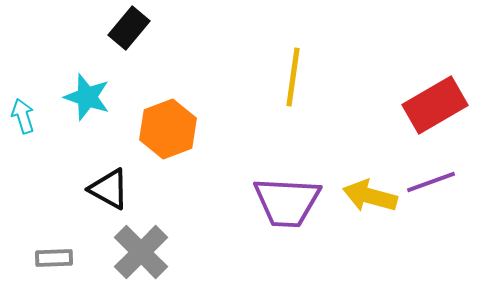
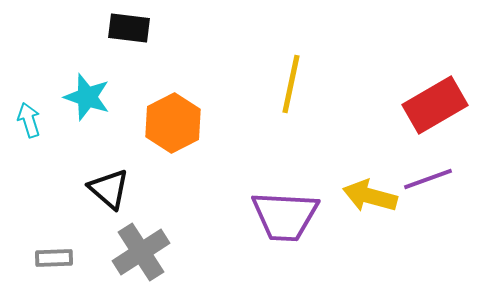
black rectangle: rotated 57 degrees clockwise
yellow line: moved 2 px left, 7 px down; rotated 4 degrees clockwise
cyan arrow: moved 6 px right, 4 px down
orange hexagon: moved 5 px right, 6 px up; rotated 6 degrees counterclockwise
purple line: moved 3 px left, 3 px up
black triangle: rotated 12 degrees clockwise
purple trapezoid: moved 2 px left, 14 px down
gray cross: rotated 12 degrees clockwise
